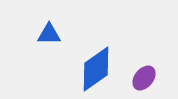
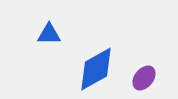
blue diamond: rotated 6 degrees clockwise
